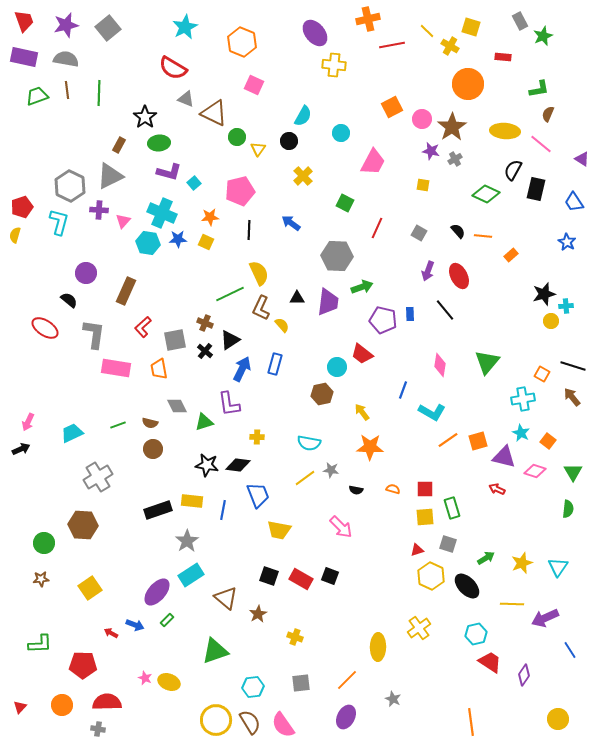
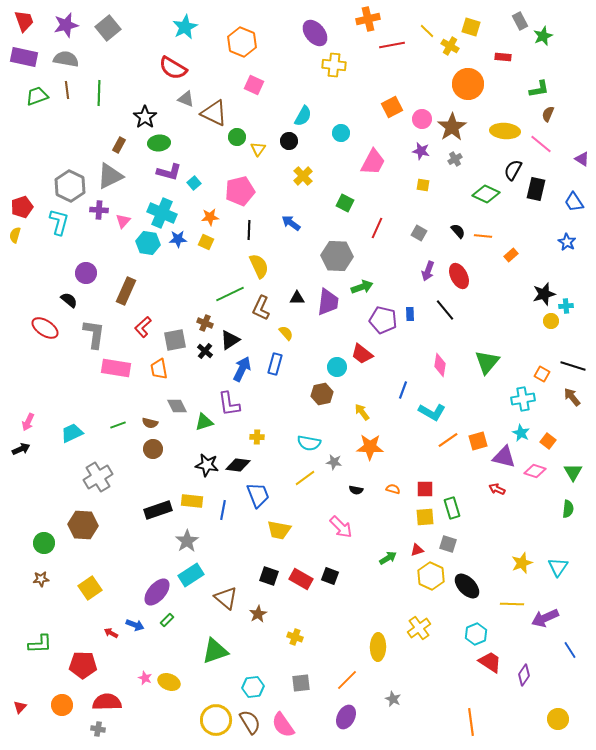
purple star at (431, 151): moved 10 px left
yellow semicircle at (259, 273): moved 7 px up
yellow semicircle at (282, 325): moved 4 px right, 8 px down
gray star at (331, 470): moved 3 px right, 8 px up
green arrow at (486, 558): moved 98 px left
cyan hexagon at (476, 634): rotated 10 degrees counterclockwise
